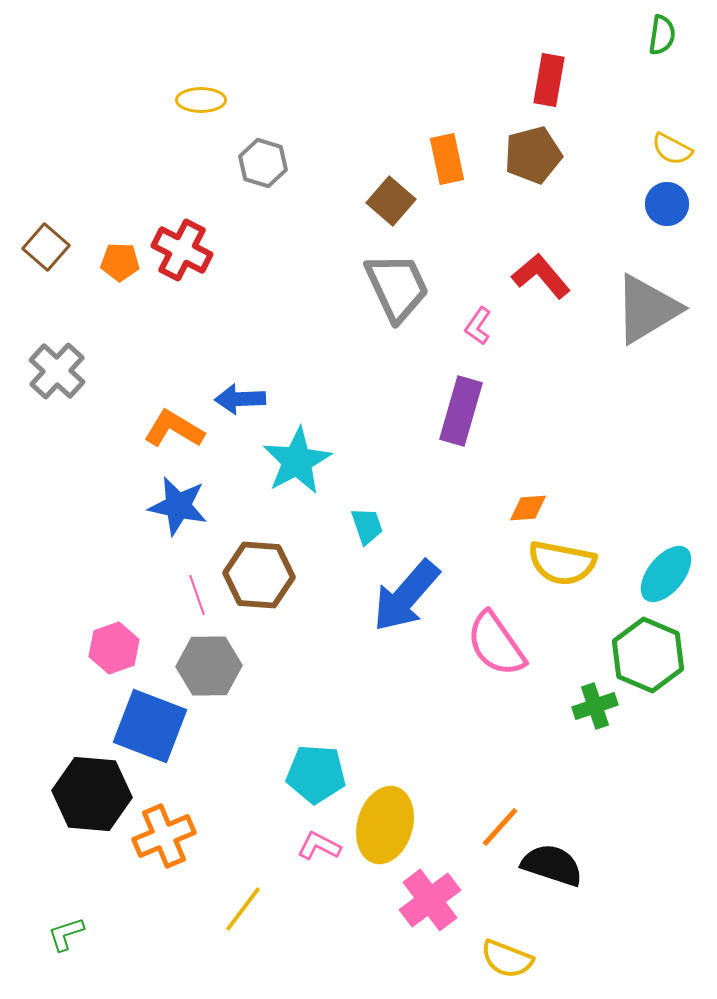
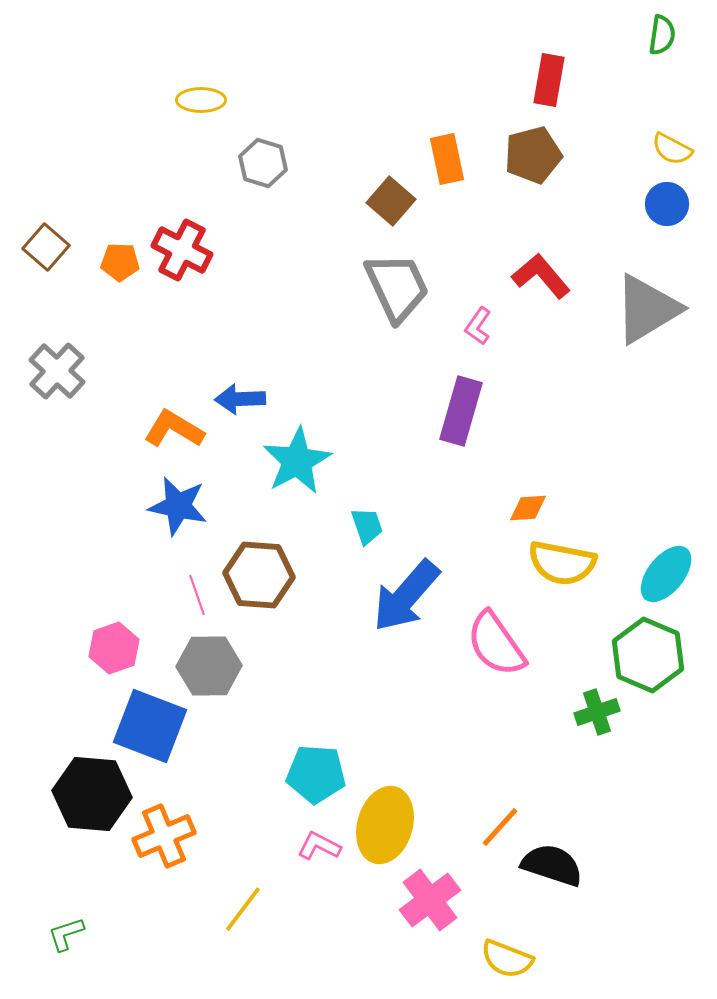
green cross at (595, 706): moved 2 px right, 6 px down
